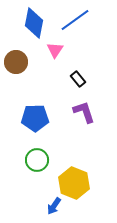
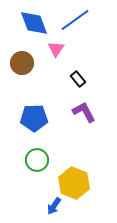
blue diamond: rotated 32 degrees counterclockwise
pink triangle: moved 1 px right, 1 px up
brown circle: moved 6 px right, 1 px down
purple L-shape: rotated 10 degrees counterclockwise
blue pentagon: moved 1 px left
